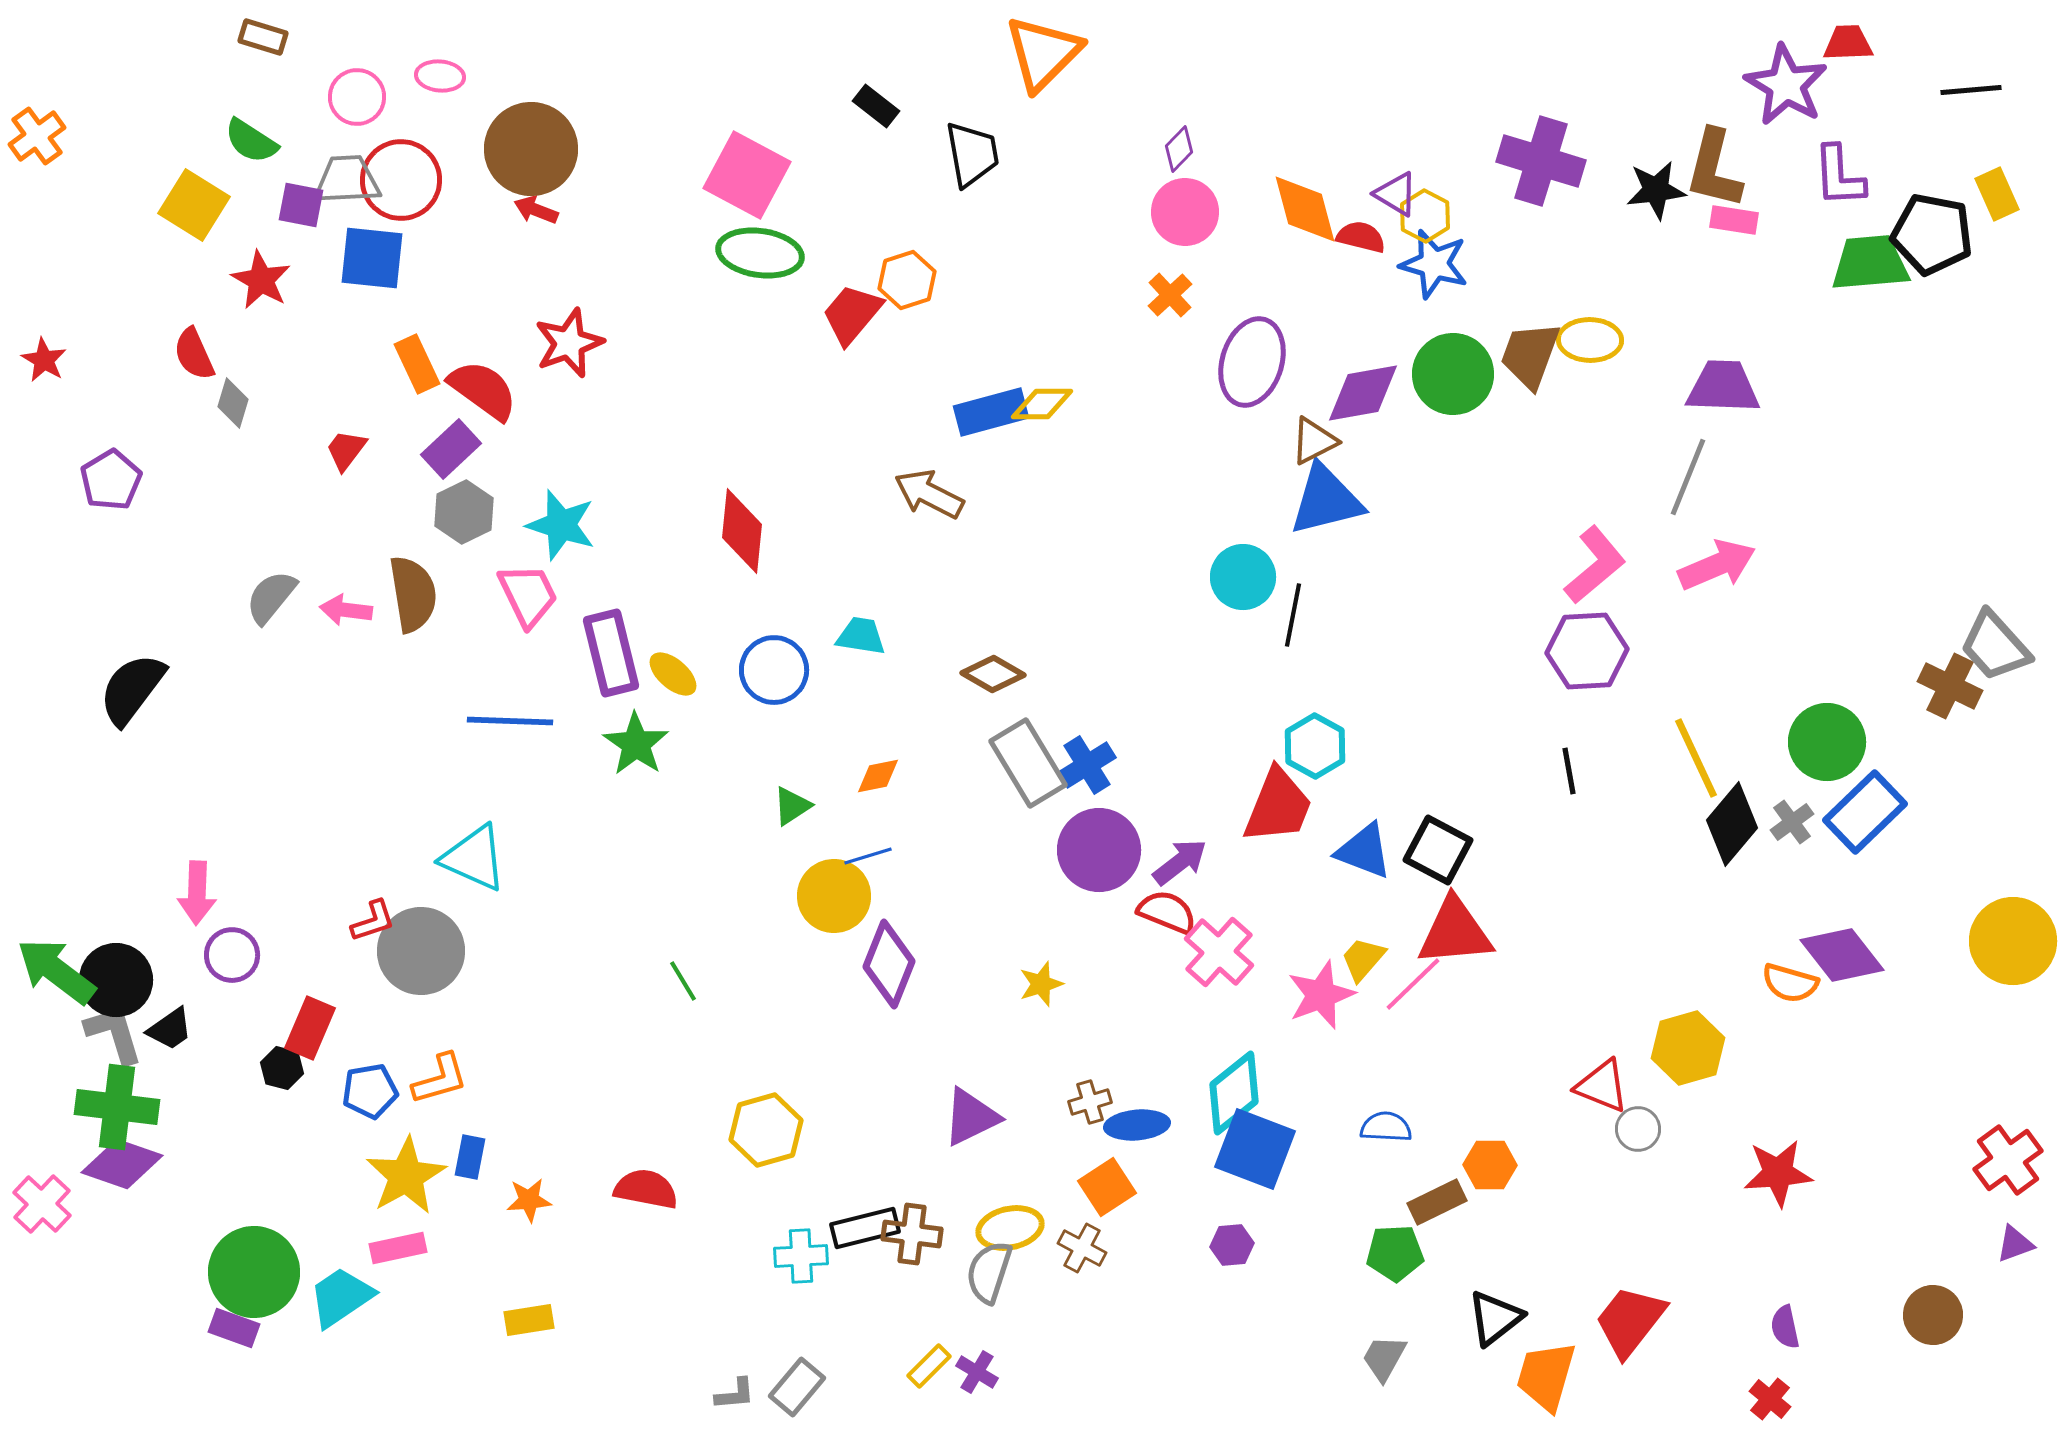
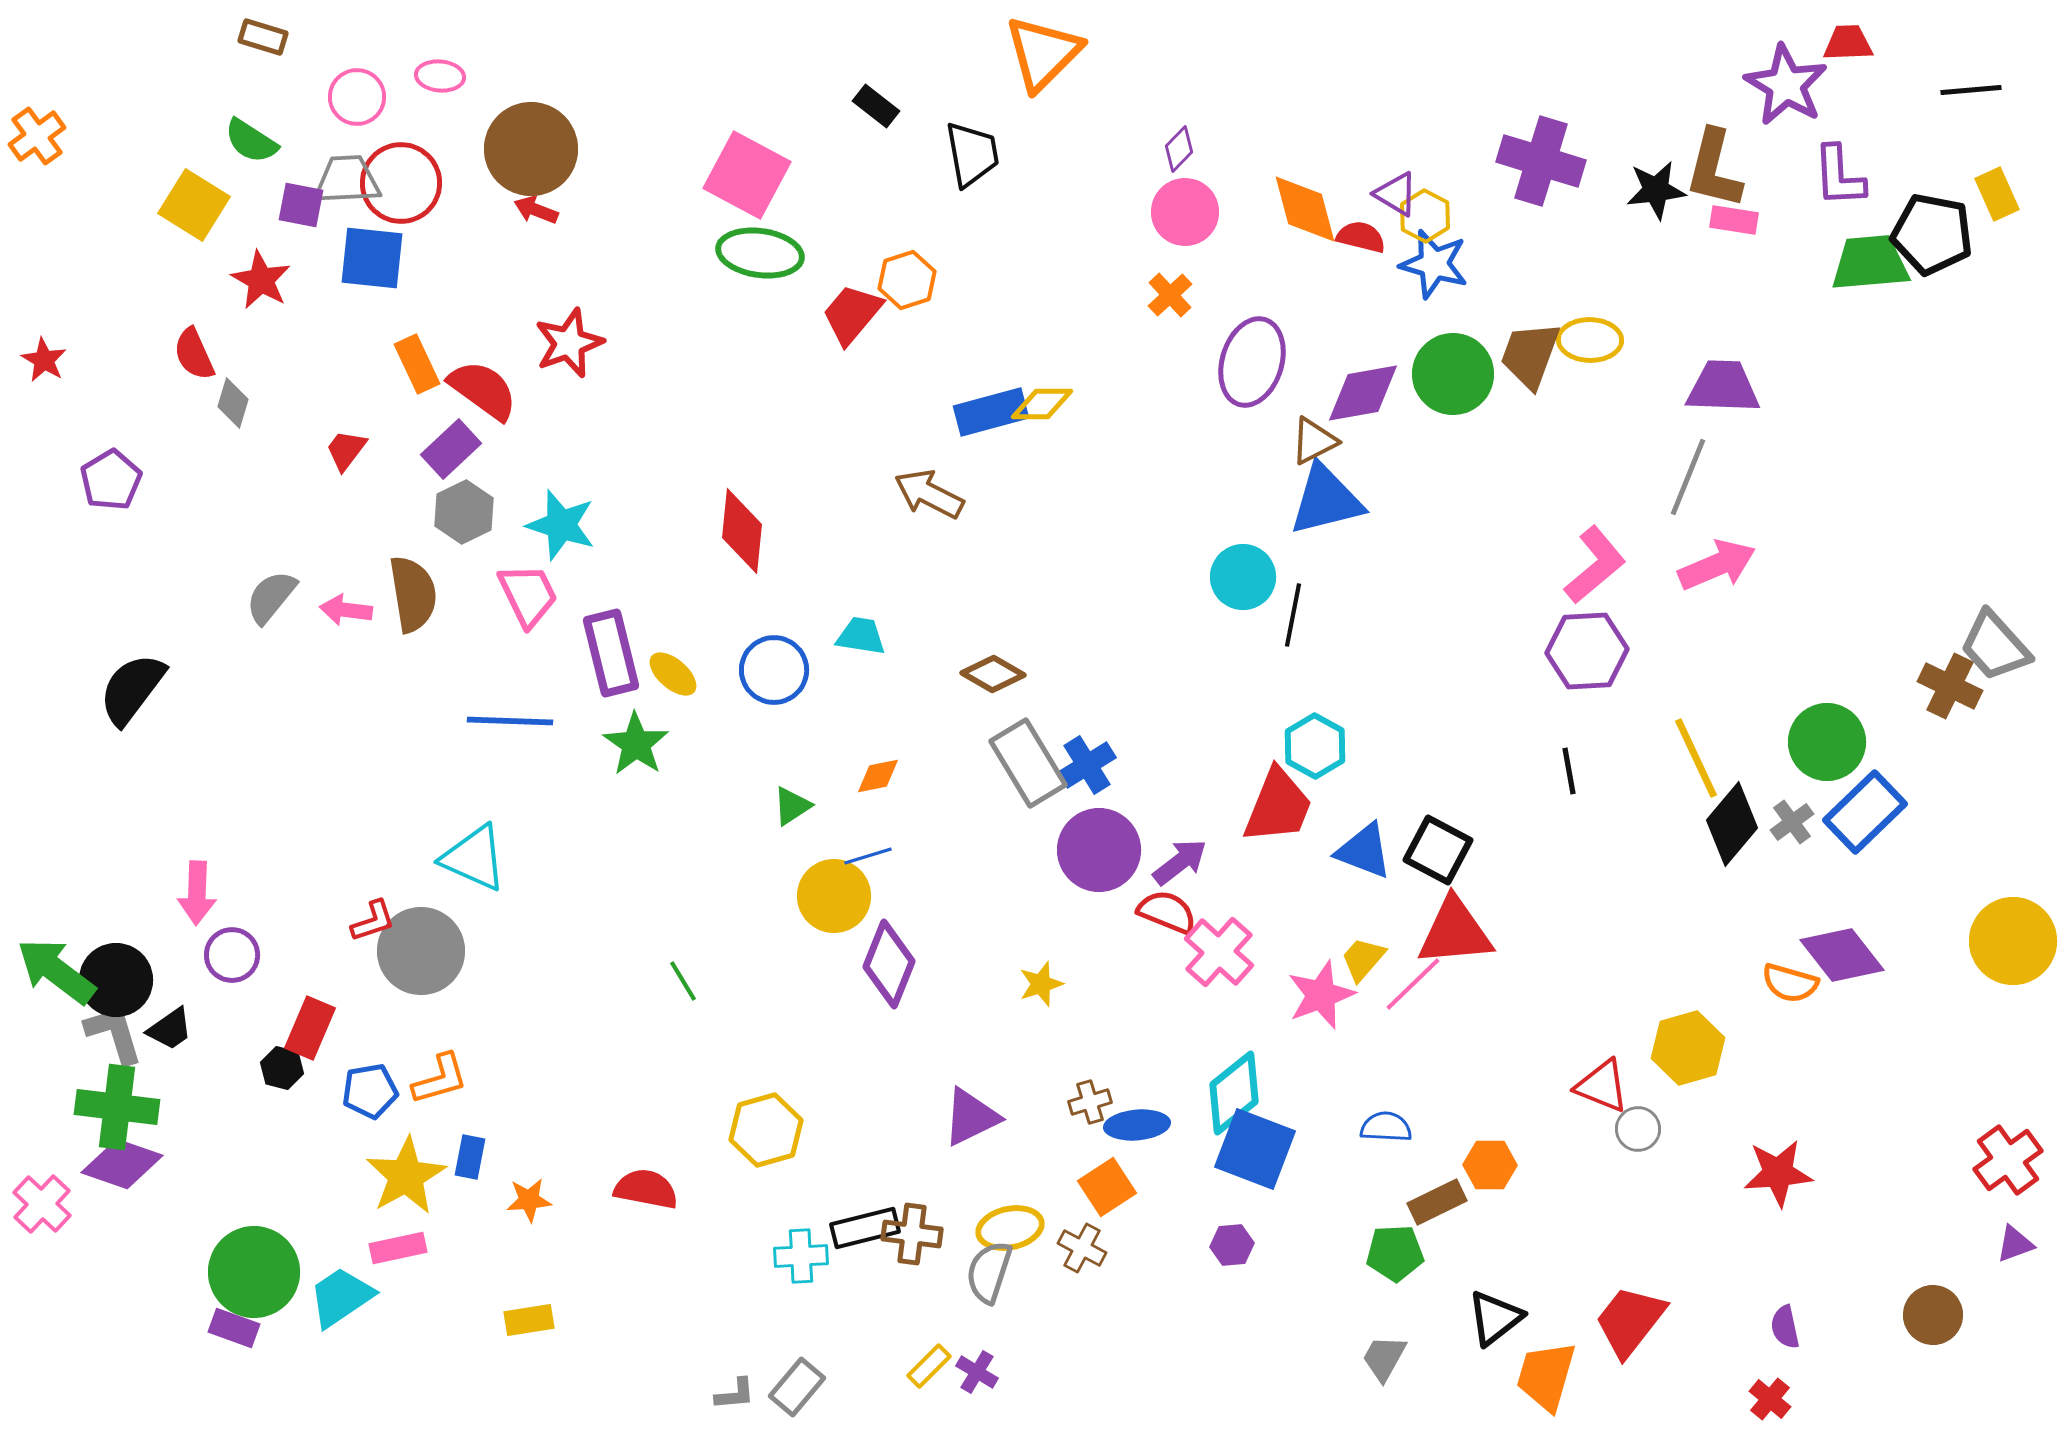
red circle at (401, 180): moved 3 px down
